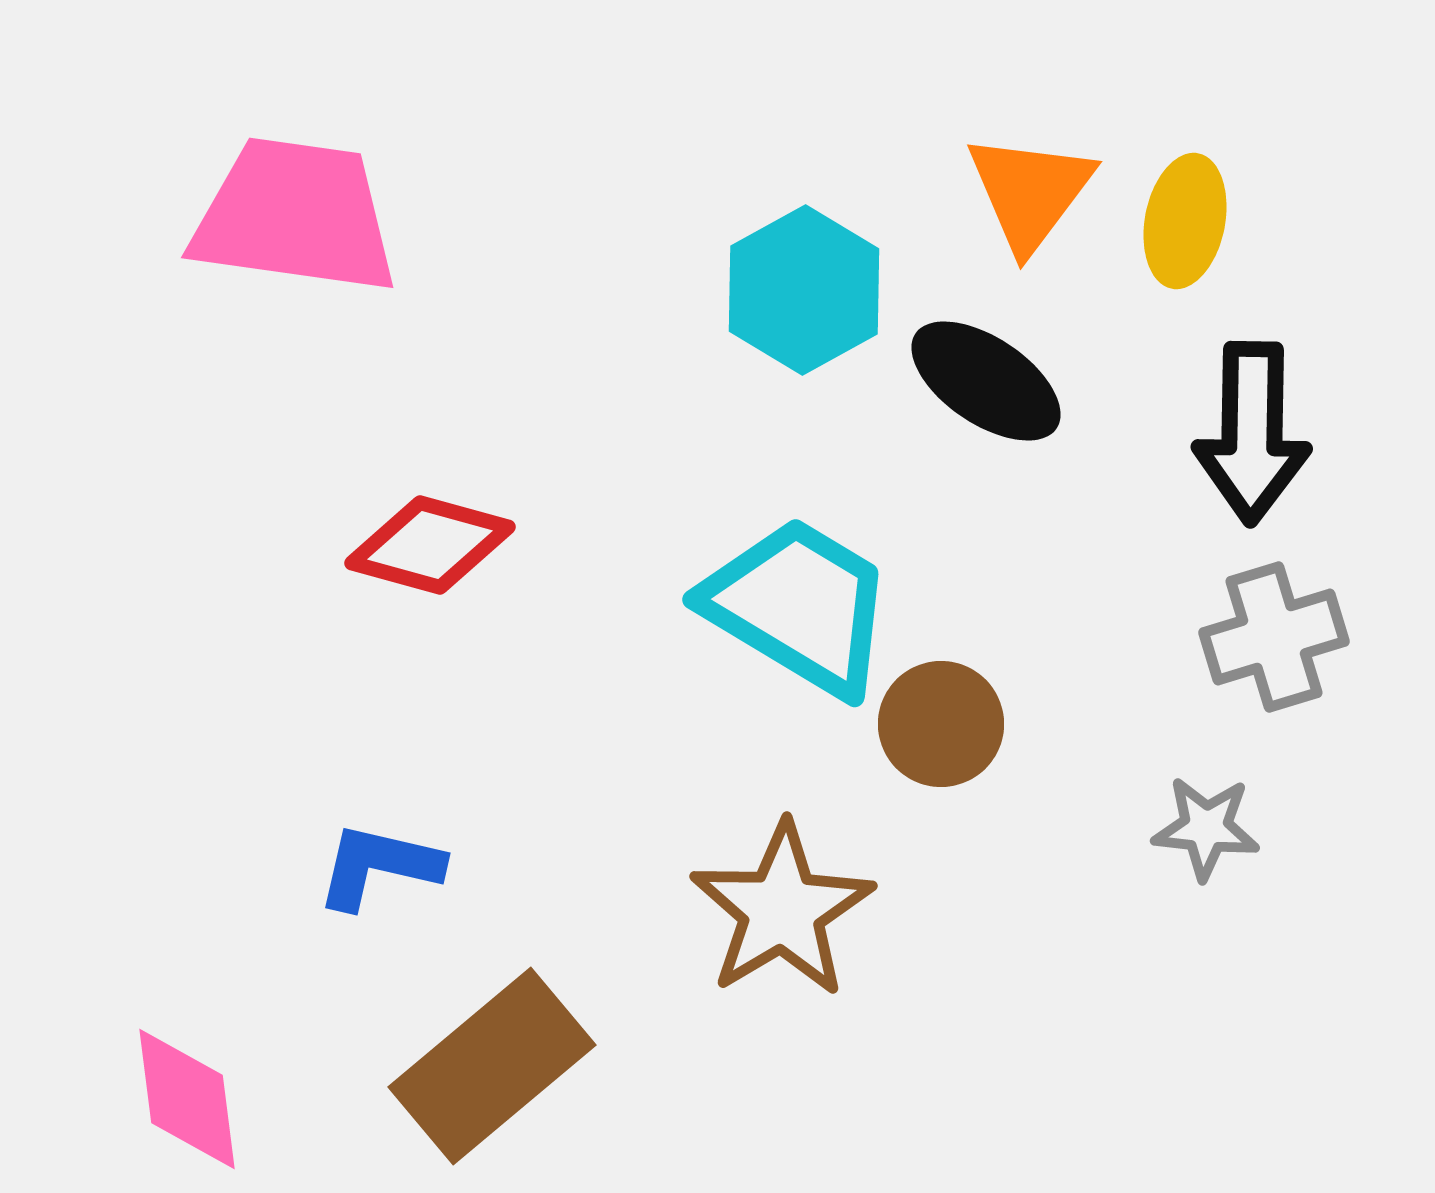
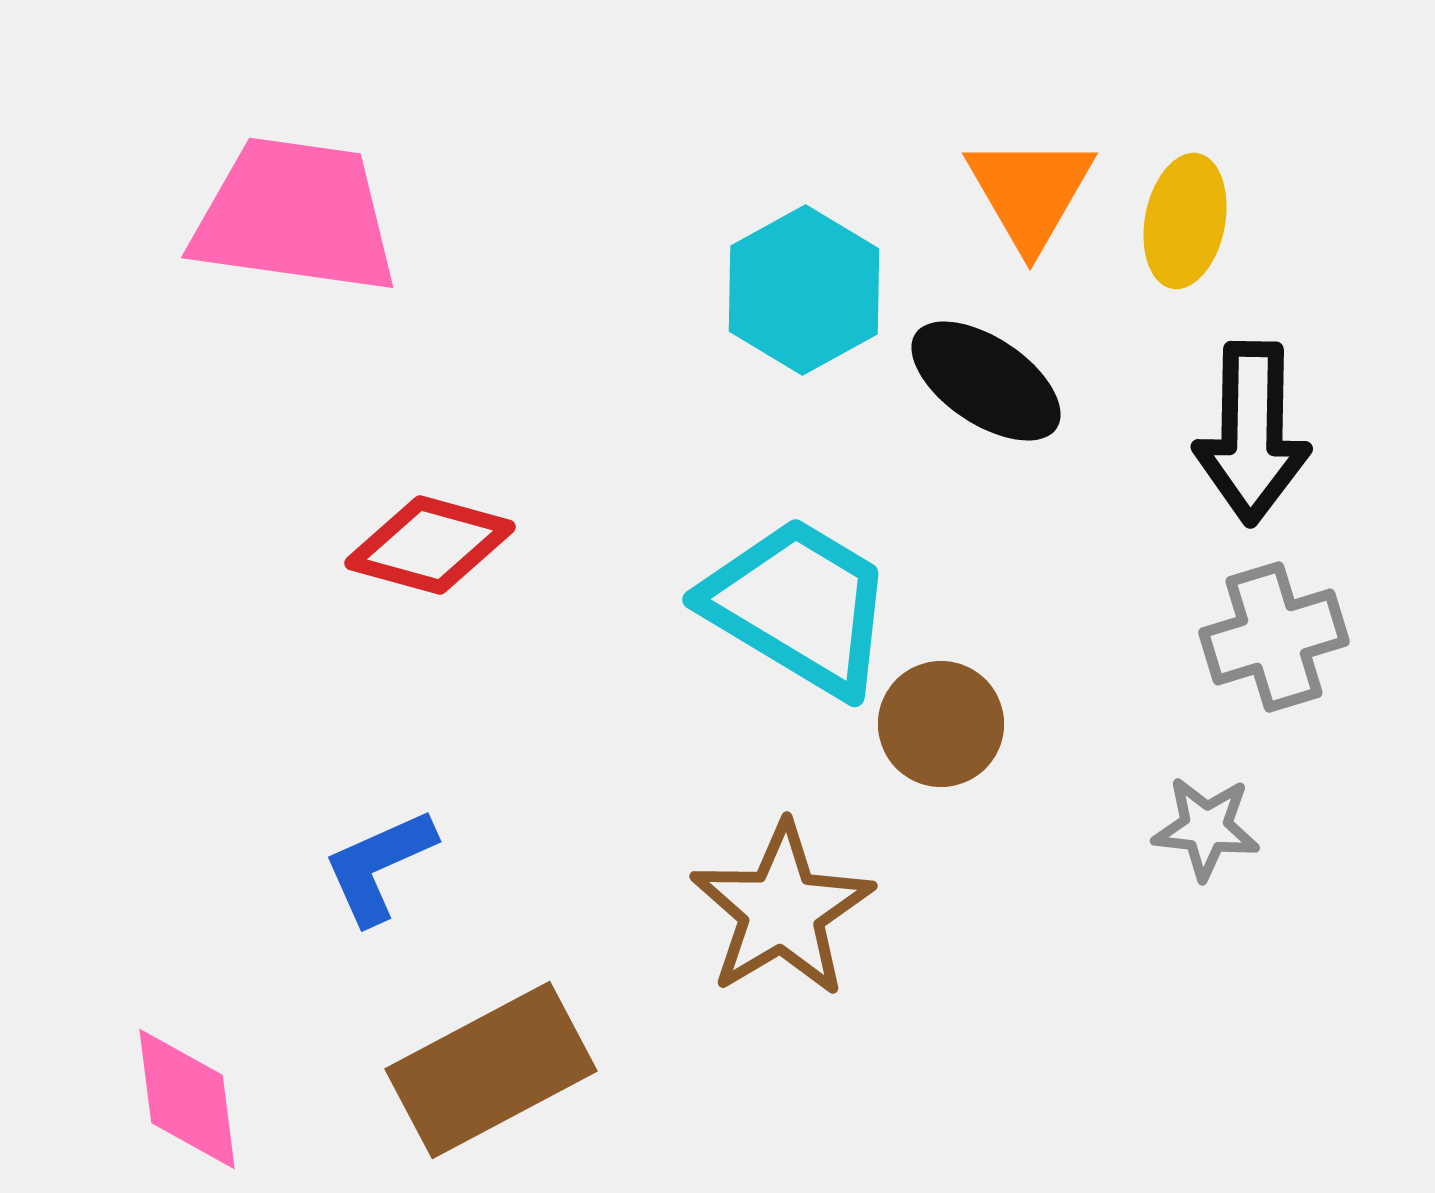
orange triangle: rotated 7 degrees counterclockwise
blue L-shape: rotated 37 degrees counterclockwise
brown rectangle: moved 1 px left, 4 px down; rotated 12 degrees clockwise
